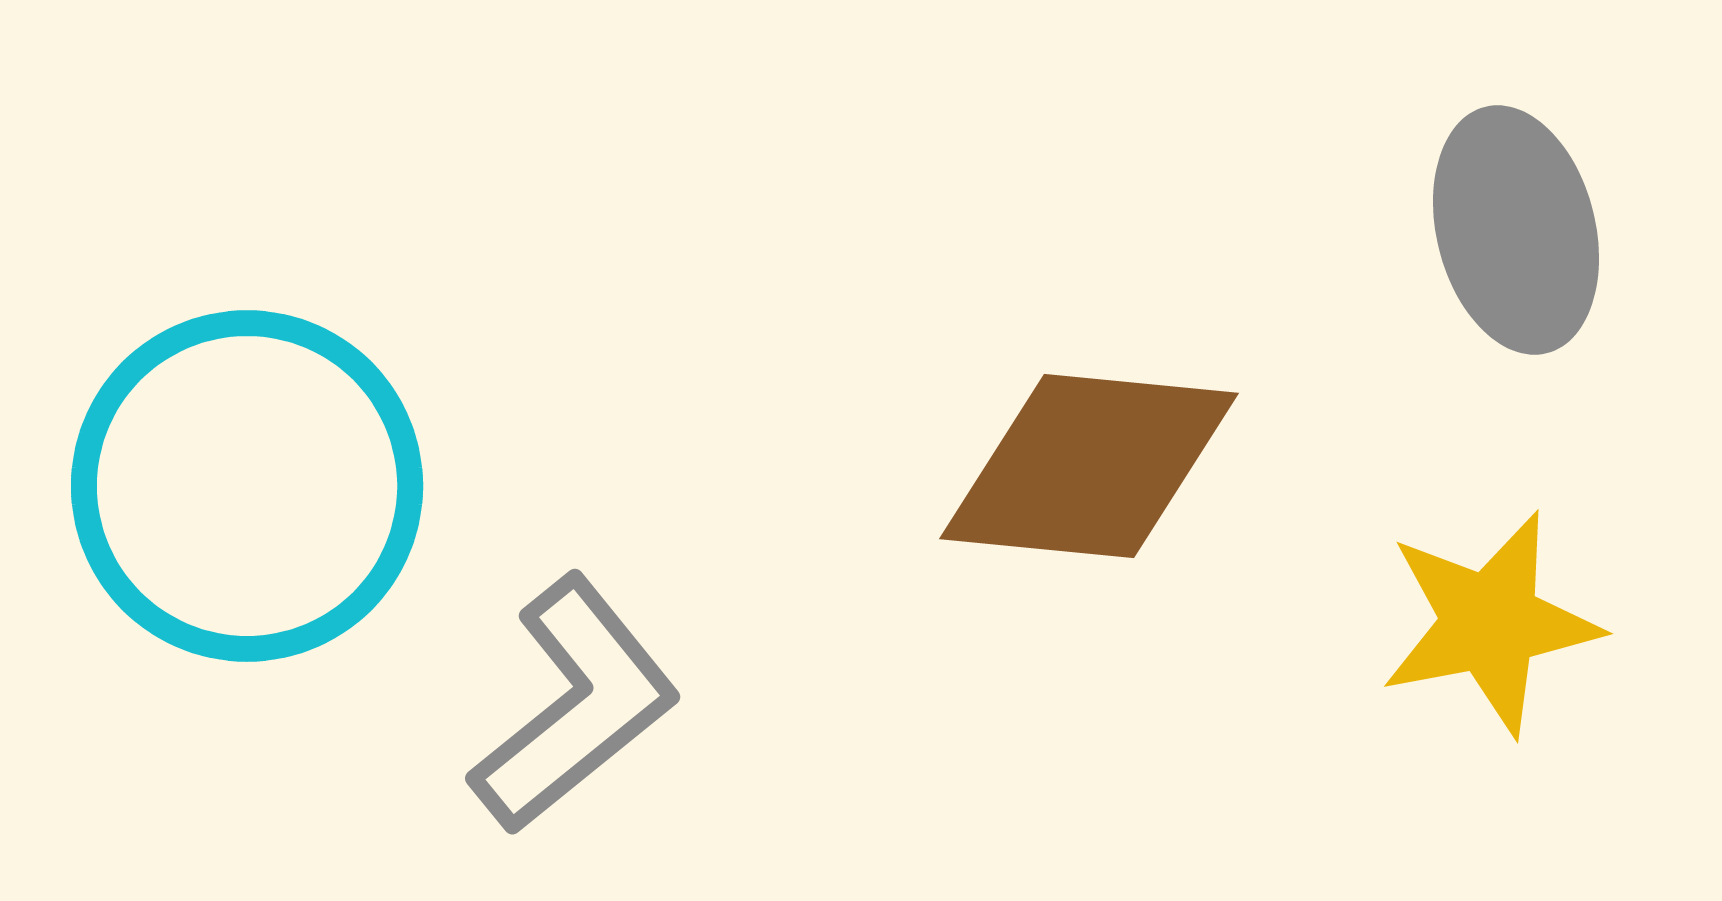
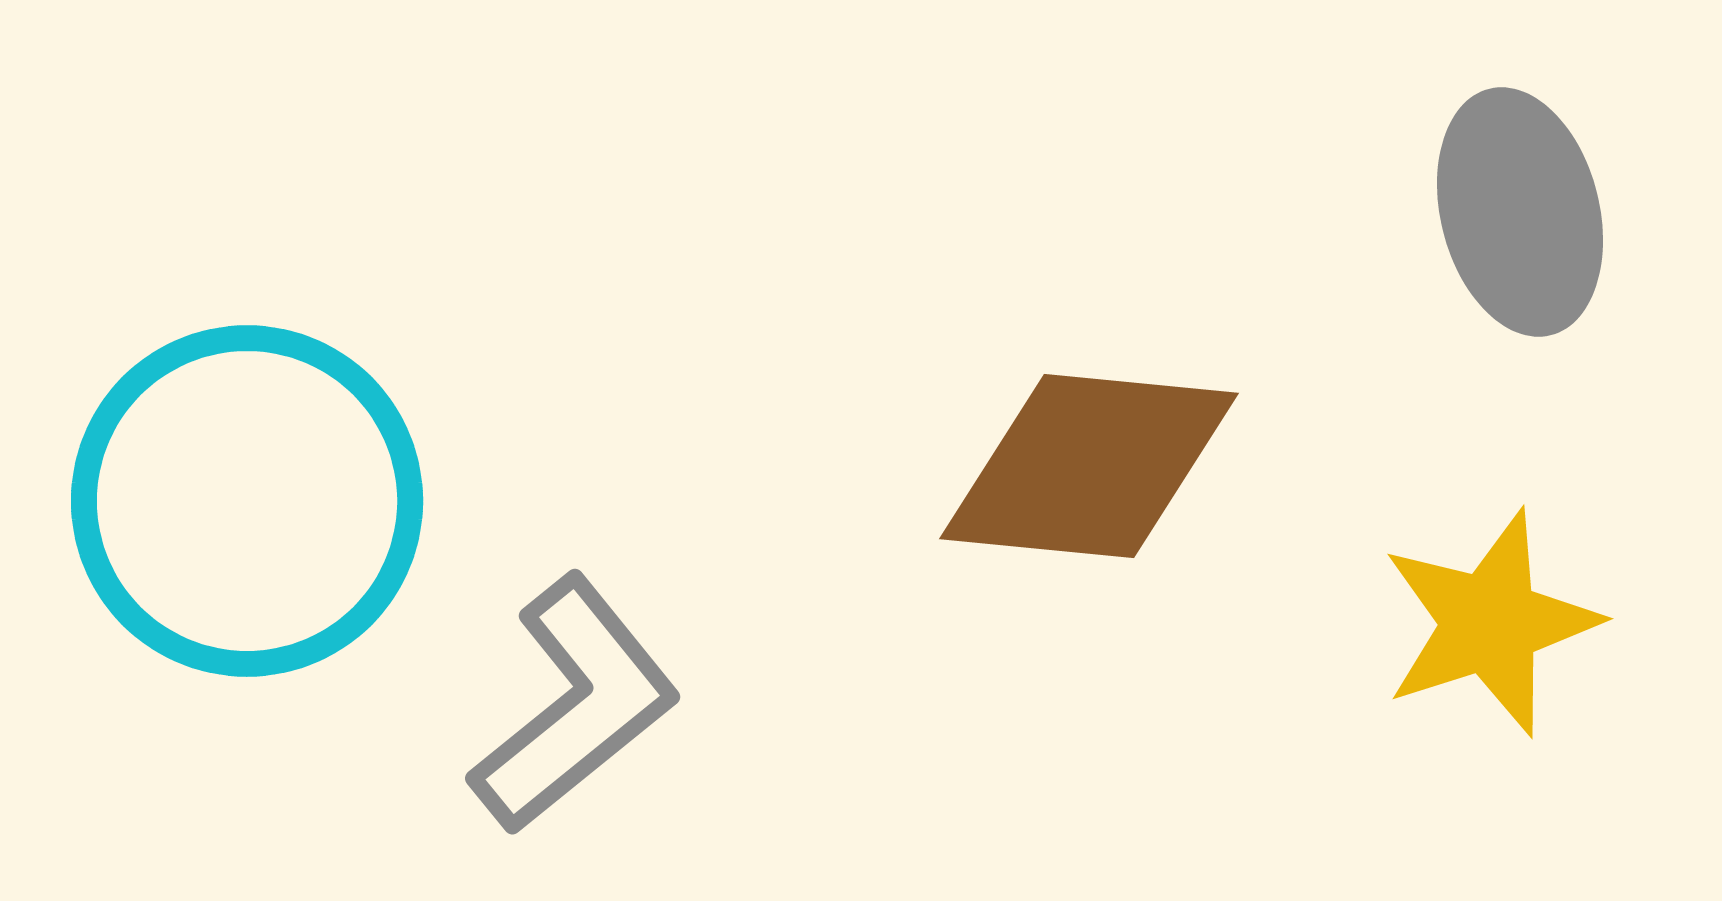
gray ellipse: moved 4 px right, 18 px up
cyan circle: moved 15 px down
yellow star: rotated 7 degrees counterclockwise
